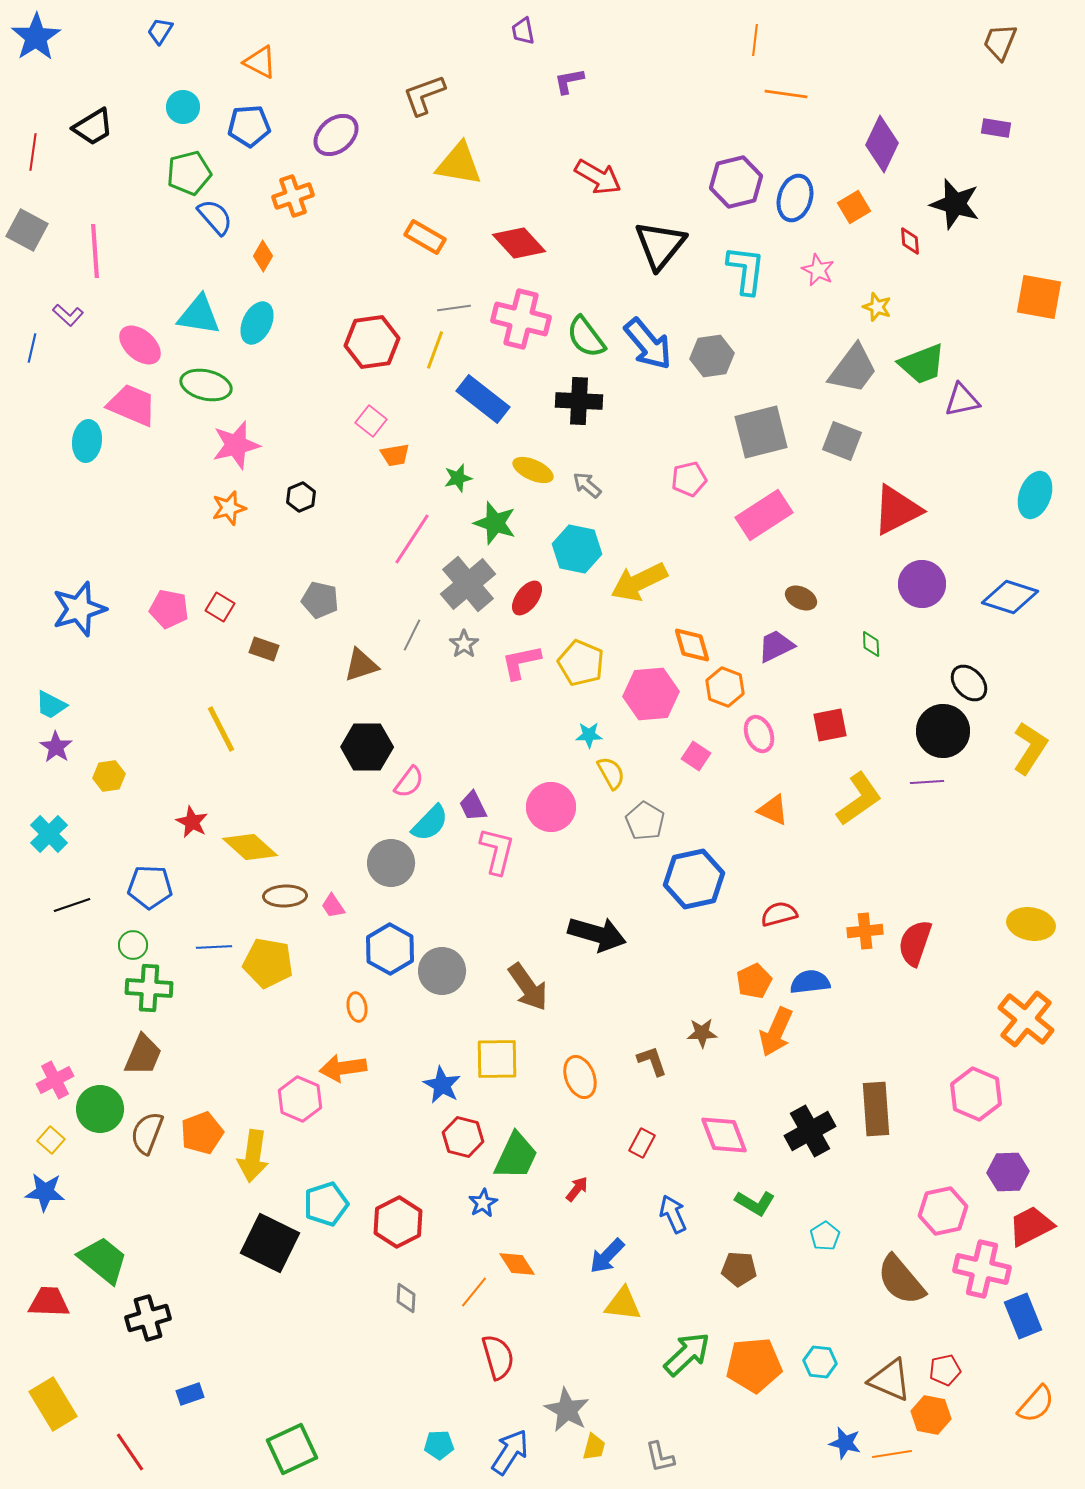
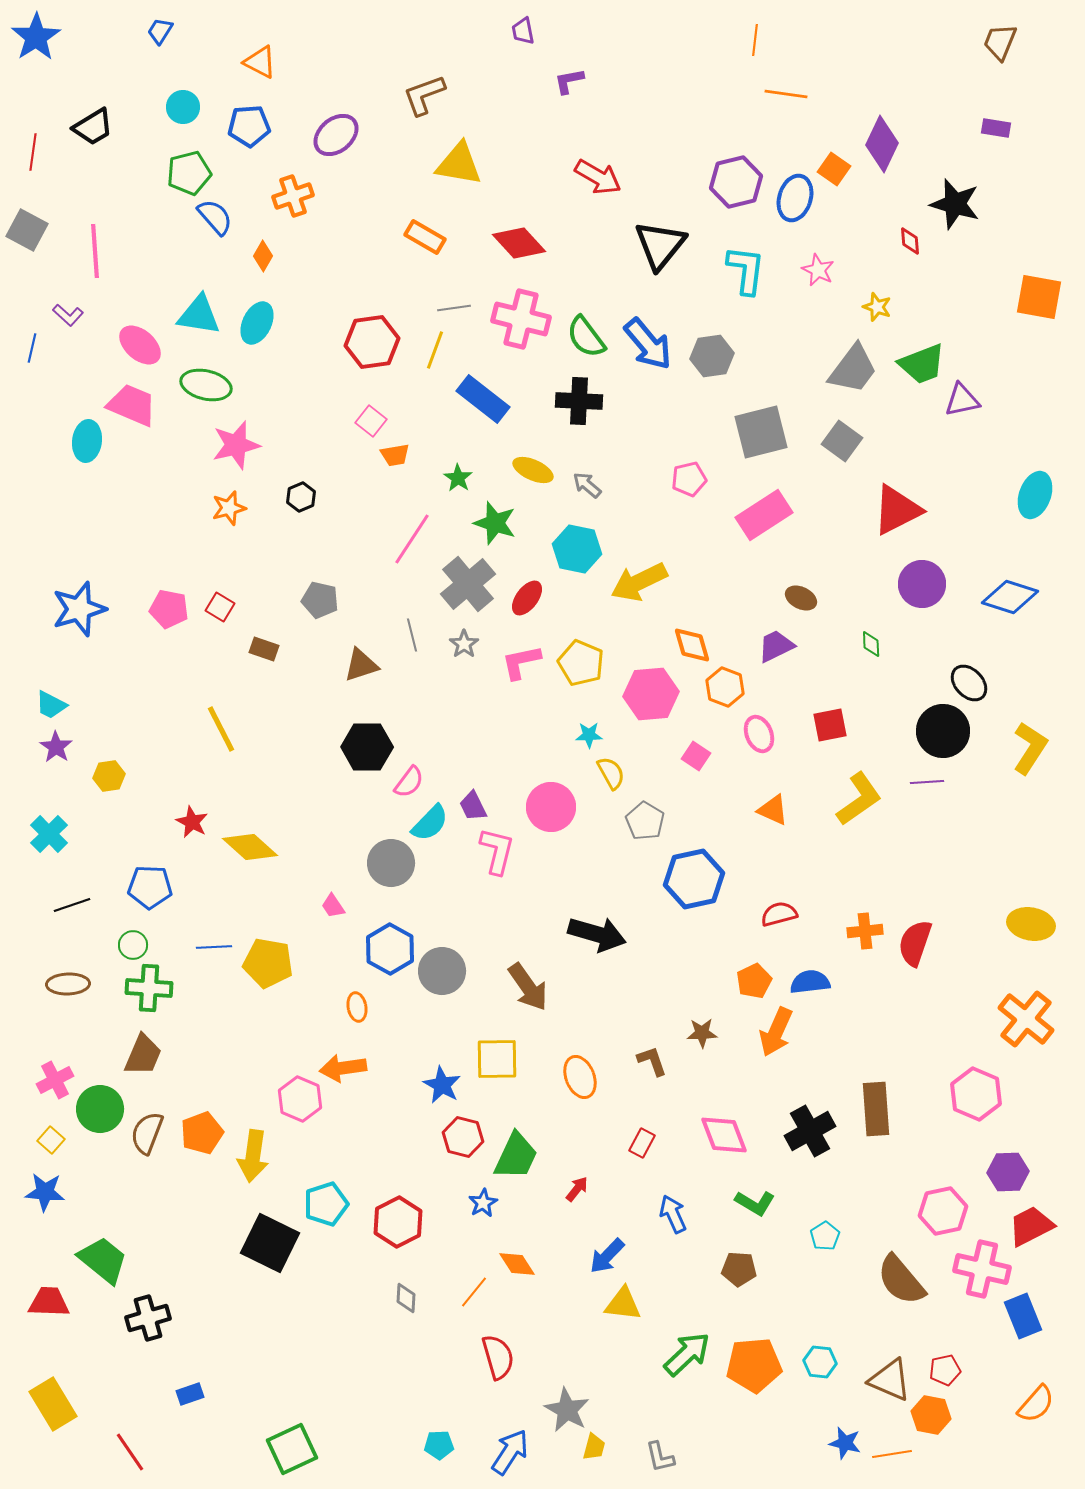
orange square at (854, 207): moved 20 px left, 38 px up; rotated 24 degrees counterclockwise
gray square at (842, 441): rotated 15 degrees clockwise
green star at (458, 478): rotated 24 degrees counterclockwise
gray line at (412, 635): rotated 40 degrees counterclockwise
brown ellipse at (285, 896): moved 217 px left, 88 px down
